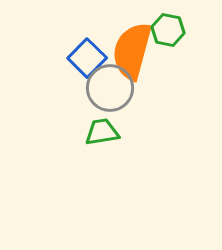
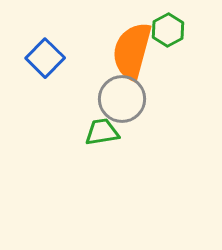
green hexagon: rotated 20 degrees clockwise
blue square: moved 42 px left
gray circle: moved 12 px right, 11 px down
